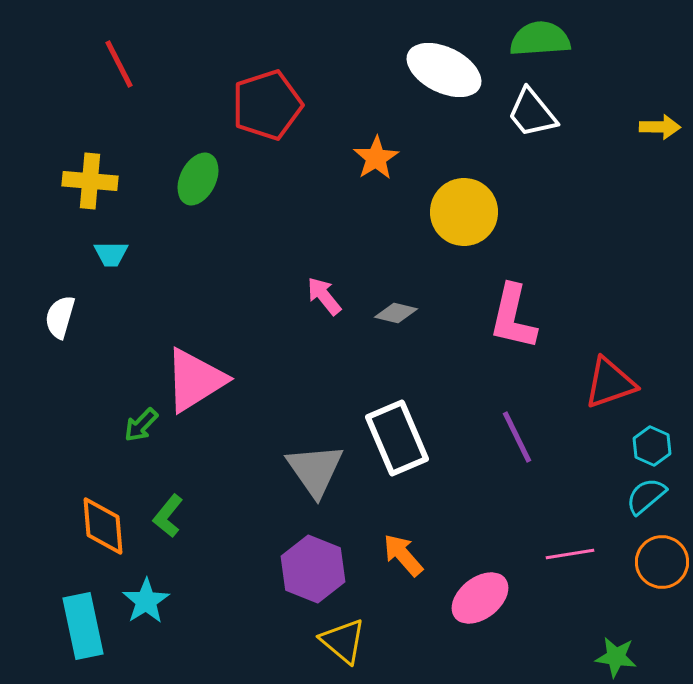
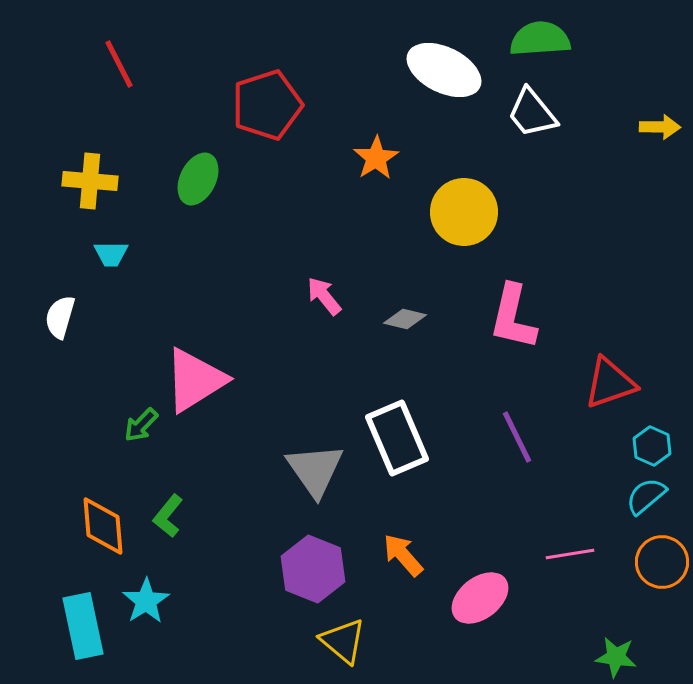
gray diamond: moved 9 px right, 6 px down
